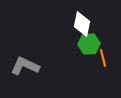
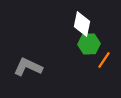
orange line: moved 1 px right, 2 px down; rotated 48 degrees clockwise
gray L-shape: moved 3 px right, 1 px down
